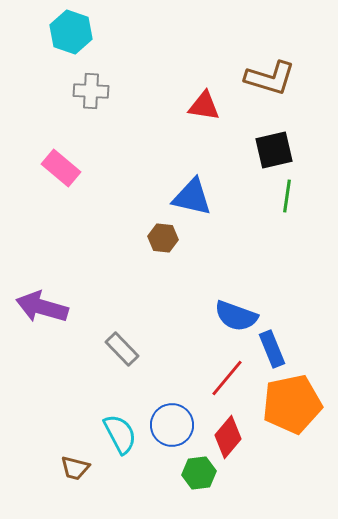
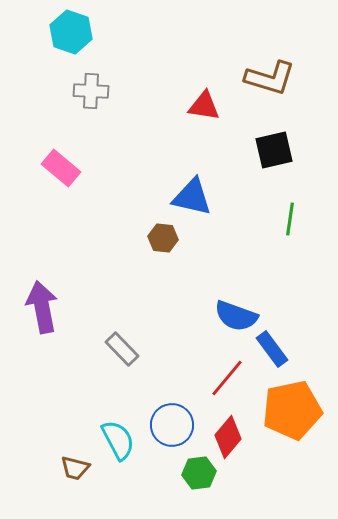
green line: moved 3 px right, 23 px down
purple arrow: rotated 63 degrees clockwise
blue rectangle: rotated 15 degrees counterclockwise
orange pentagon: moved 6 px down
cyan semicircle: moved 2 px left, 6 px down
